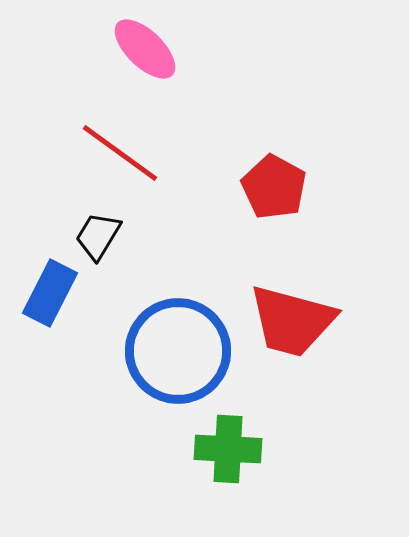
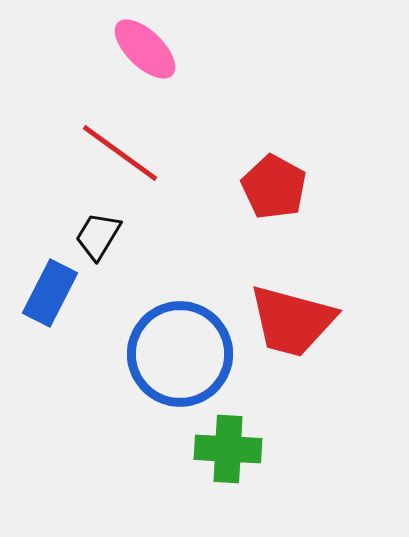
blue circle: moved 2 px right, 3 px down
